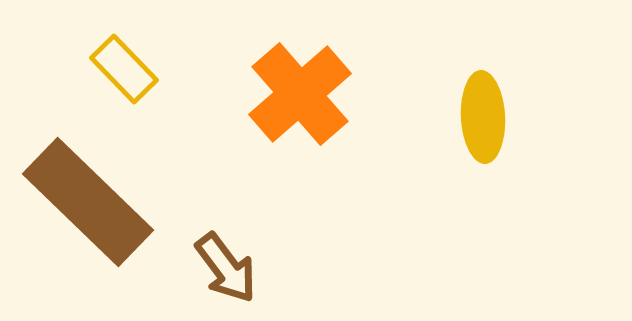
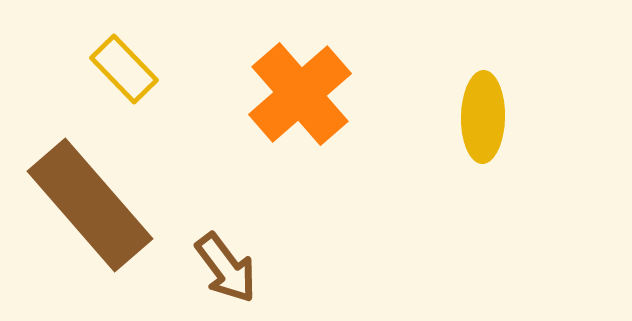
yellow ellipse: rotated 4 degrees clockwise
brown rectangle: moved 2 px right, 3 px down; rotated 5 degrees clockwise
